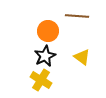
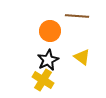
orange circle: moved 2 px right
black star: moved 3 px right, 4 px down
yellow cross: moved 2 px right
